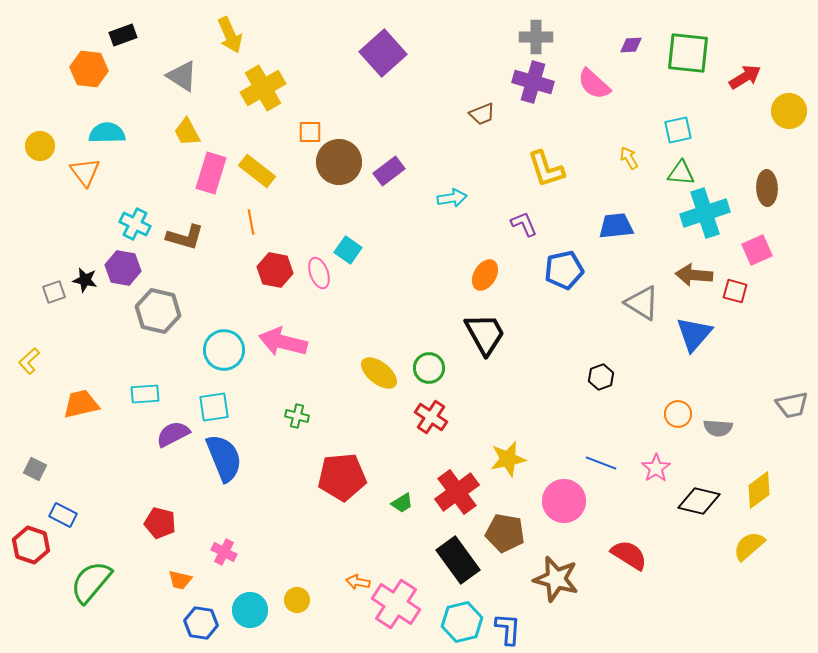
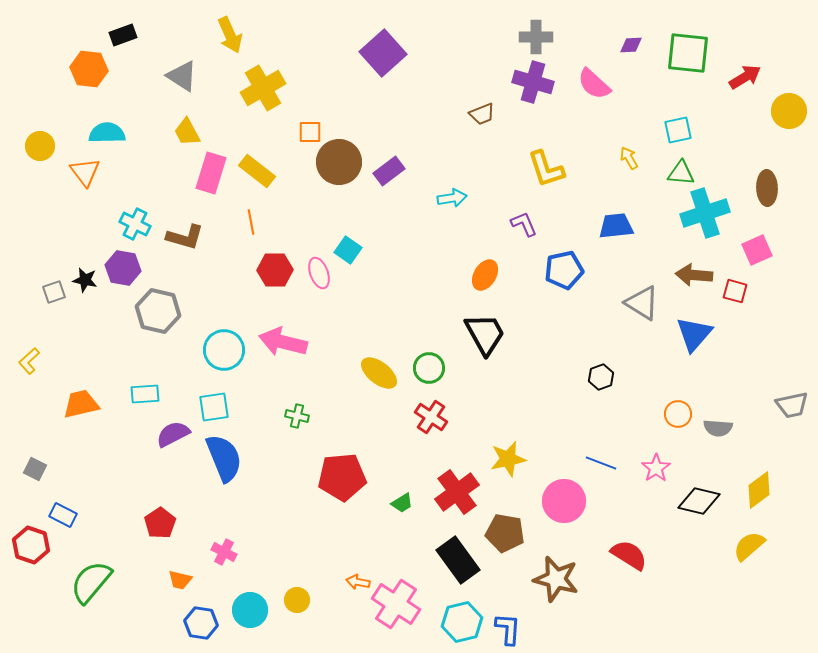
red hexagon at (275, 270): rotated 12 degrees counterclockwise
red pentagon at (160, 523): rotated 24 degrees clockwise
